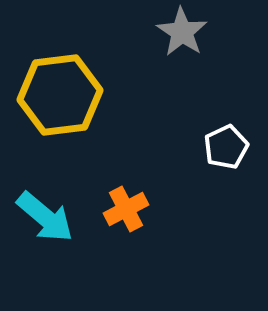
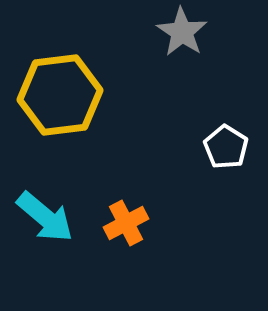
white pentagon: rotated 15 degrees counterclockwise
orange cross: moved 14 px down
